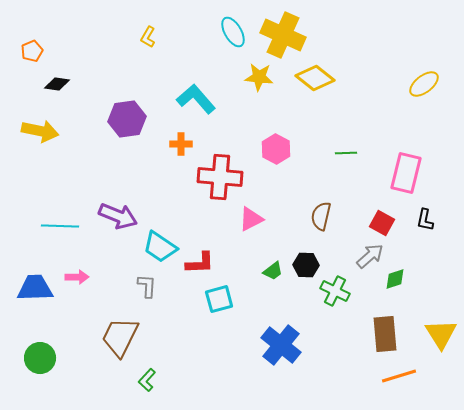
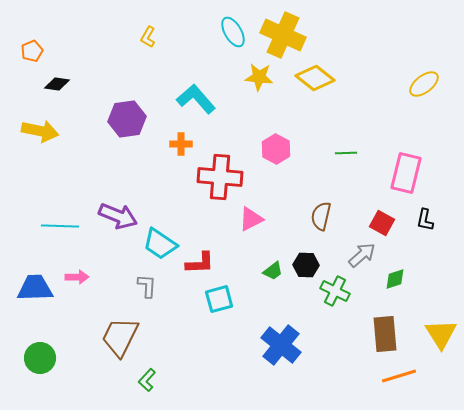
cyan trapezoid: moved 3 px up
gray arrow: moved 8 px left, 1 px up
